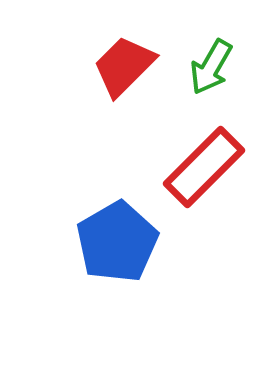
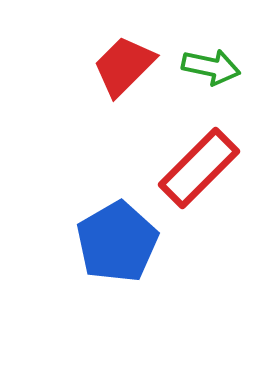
green arrow: rotated 108 degrees counterclockwise
red rectangle: moved 5 px left, 1 px down
